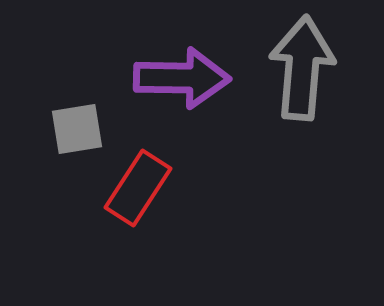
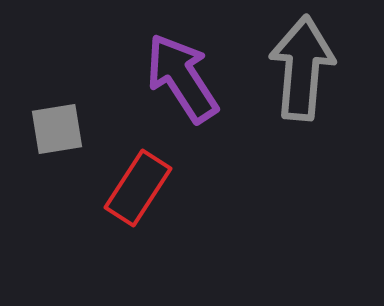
purple arrow: rotated 124 degrees counterclockwise
gray square: moved 20 px left
